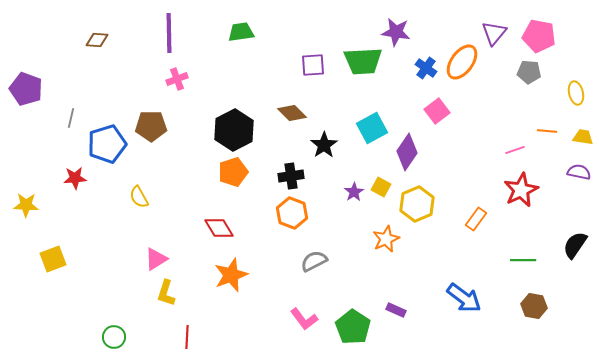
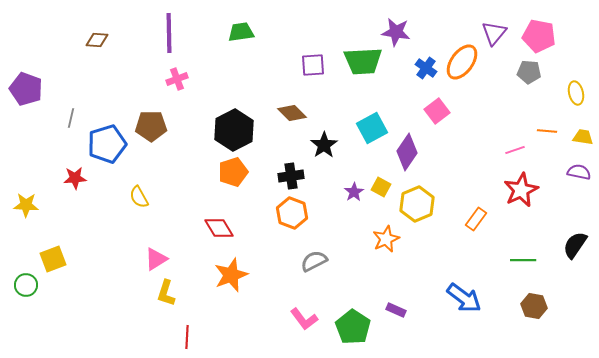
green circle at (114, 337): moved 88 px left, 52 px up
